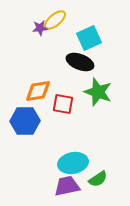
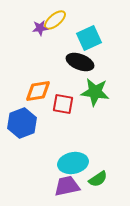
green star: moved 3 px left; rotated 12 degrees counterclockwise
blue hexagon: moved 3 px left, 2 px down; rotated 20 degrees counterclockwise
